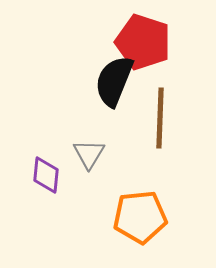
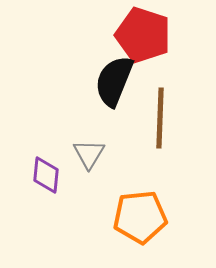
red pentagon: moved 7 px up
